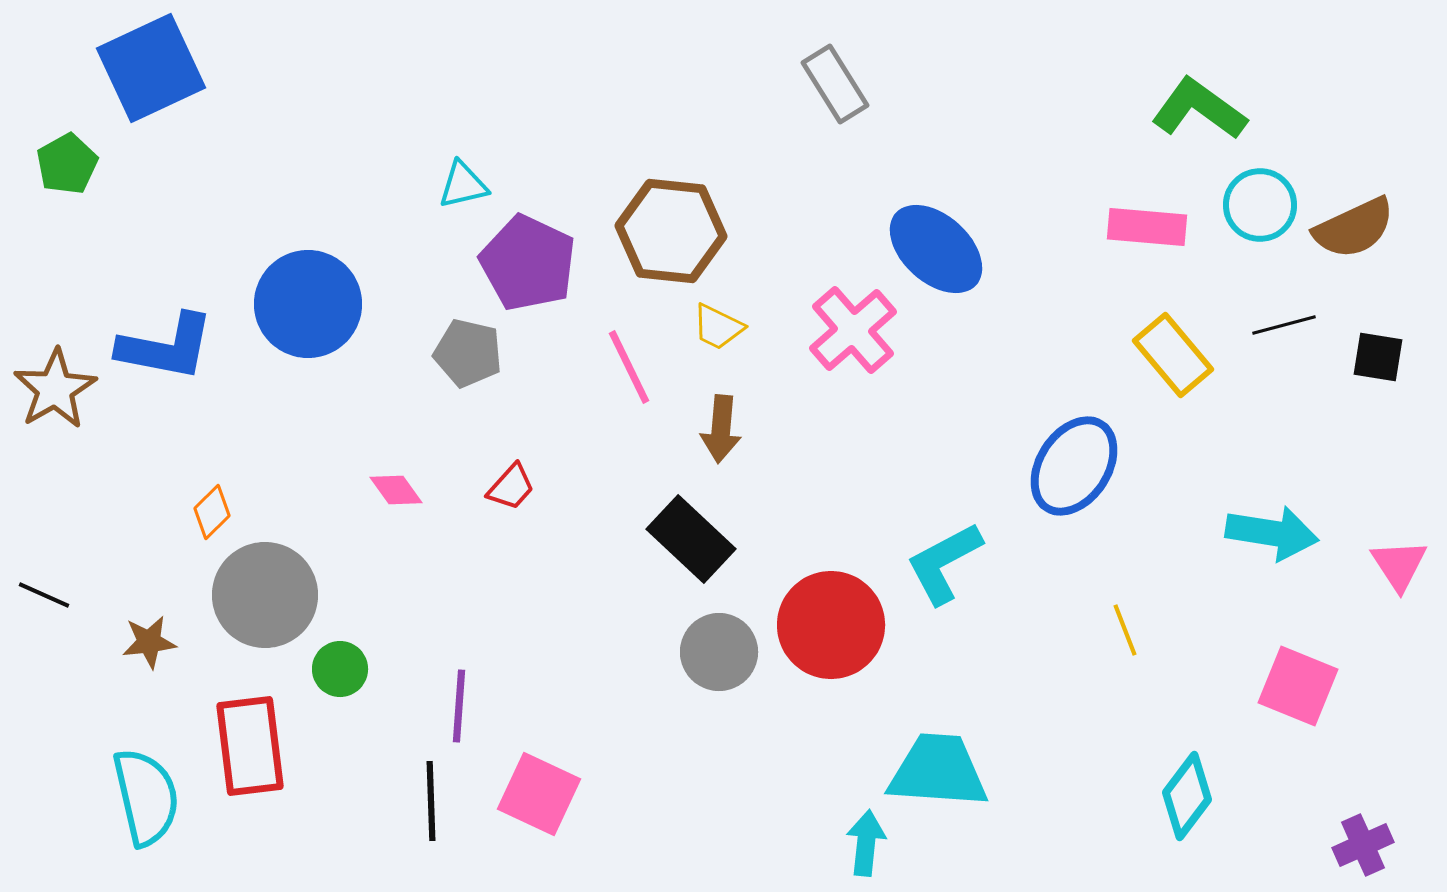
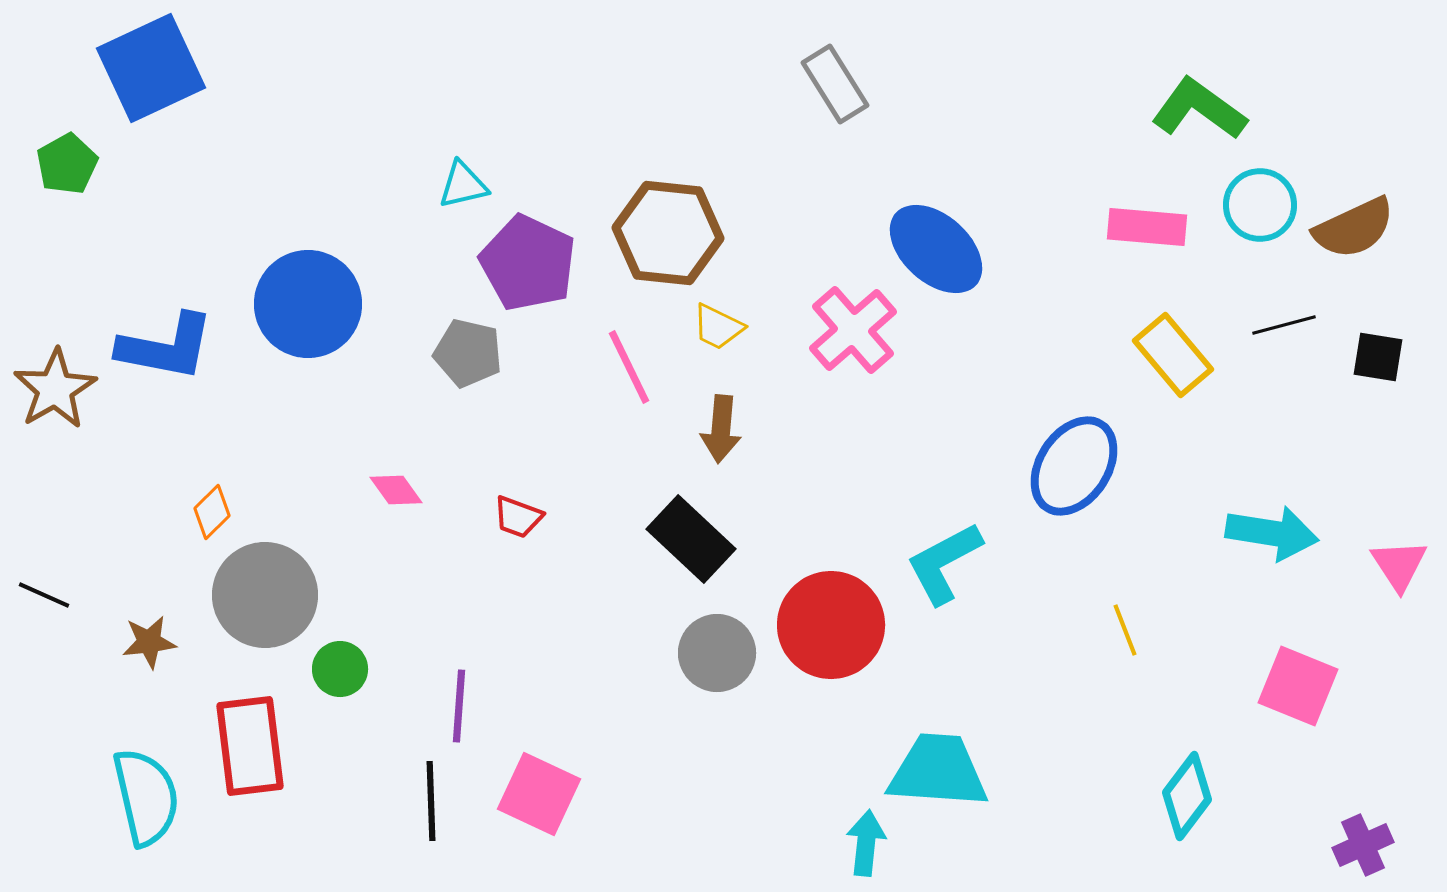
brown hexagon at (671, 231): moved 3 px left, 2 px down
red trapezoid at (511, 487): moved 7 px right, 30 px down; rotated 68 degrees clockwise
gray circle at (719, 652): moved 2 px left, 1 px down
